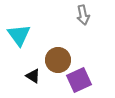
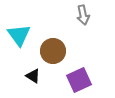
brown circle: moved 5 px left, 9 px up
